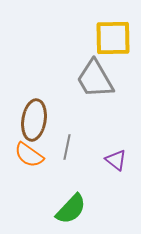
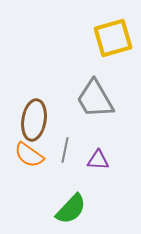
yellow square: rotated 15 degrees counterclockwise
gray trapezoid: moved 20 px down
gray line: moved 2 px left, 3 px down
purple triangle: moved 18 px left; rotated 35 degrees counterclockwise
